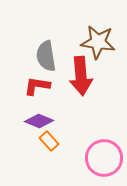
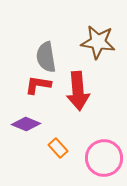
gray semicircle: moved 1 px down
red arrow: moved 3 px left, 15 px down
red L-shape: moved 1 px right, 1 px up
purple diamond: moved 13 px left, 3 px down
orange rectangle: moved 9 px right, 7 px down
